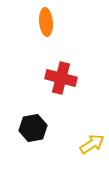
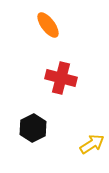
orange ellipse: moved 2 px right, 3 px down; rotated 32 degrees counterclockwise
black hexagon: rotated 16 degrees counterclockwise
